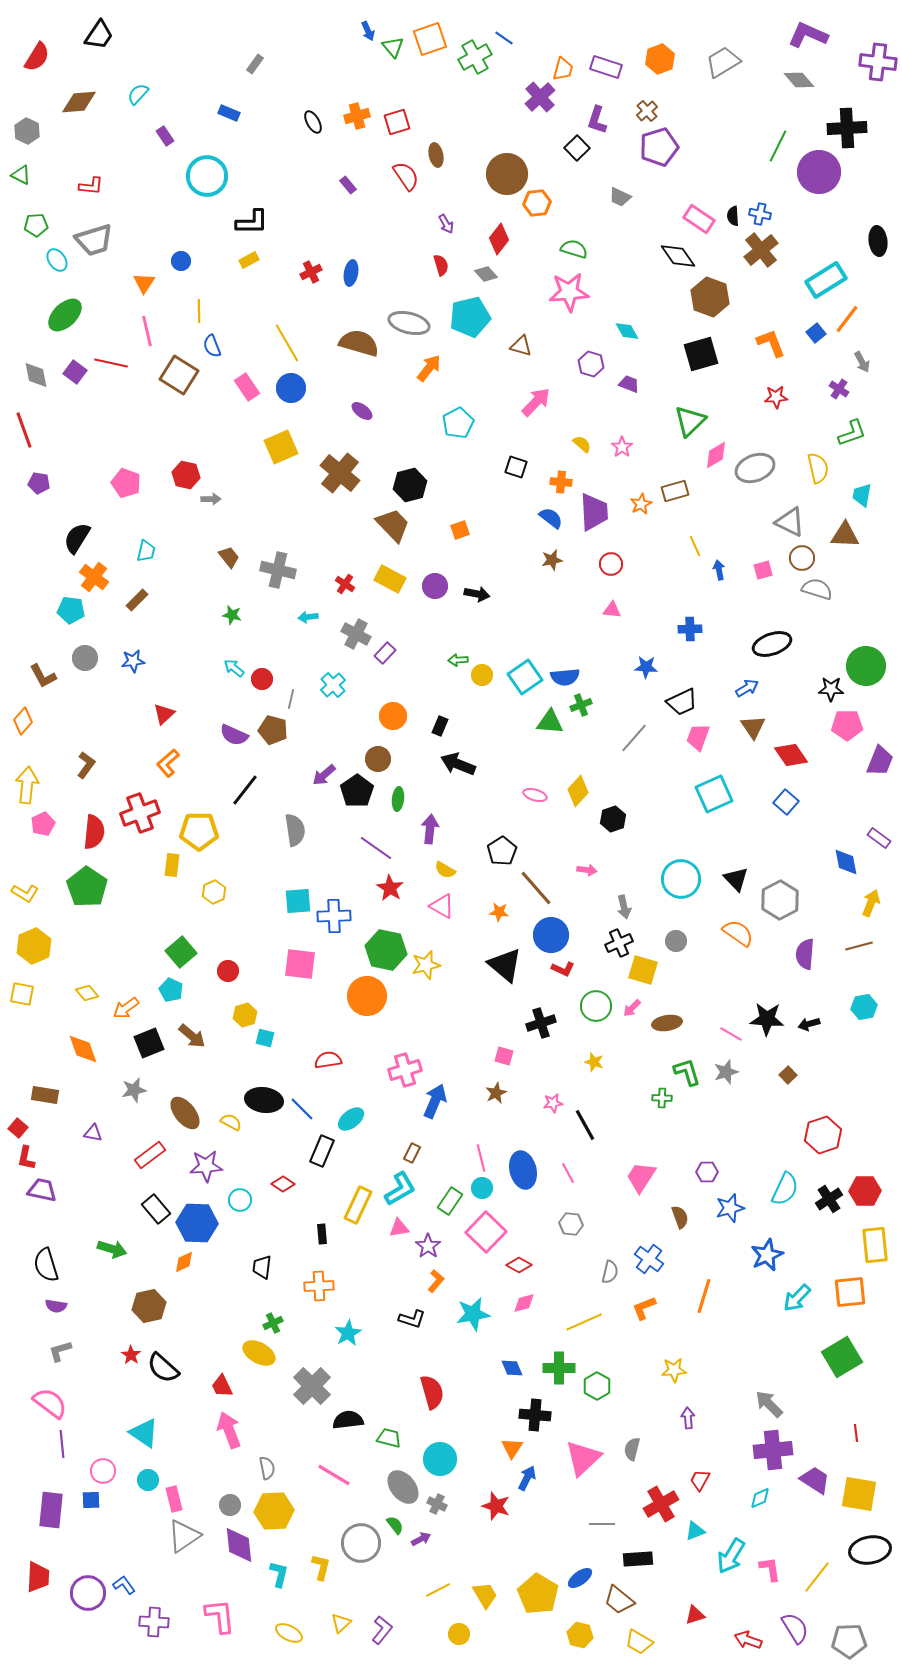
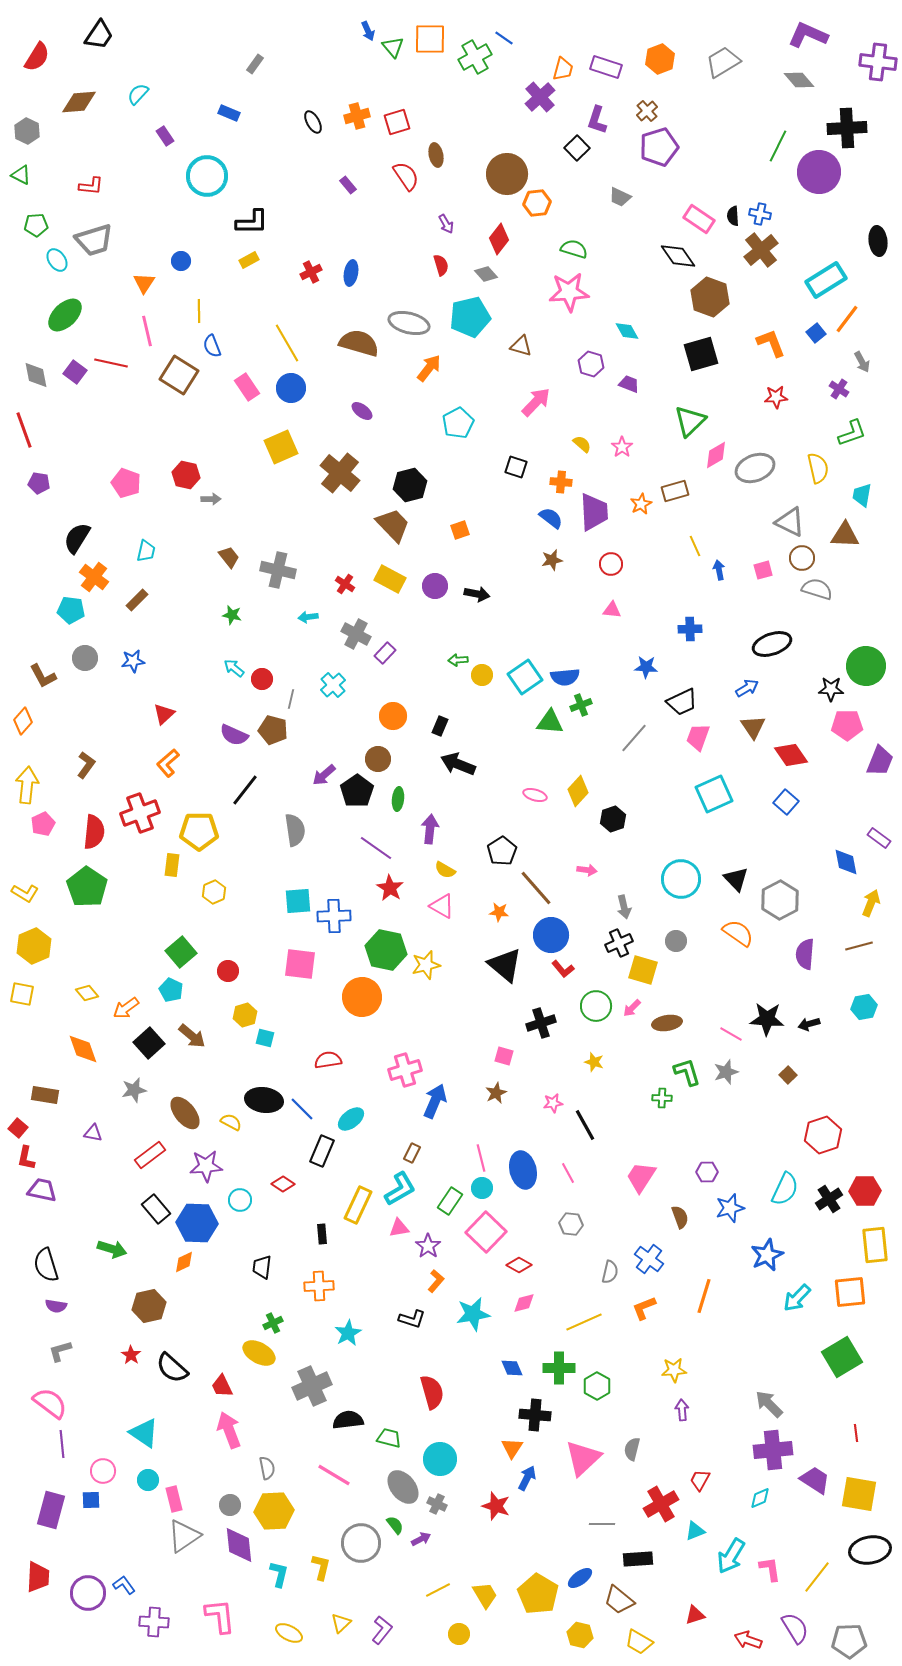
orange square at (430, 39): rotated 20 degrees clockwise
red L-shape at (563, 969): rotated 25 degrees clockwise
orange circle at (367, 996): moved 5 px left, 1 px down
black square at (149, 1043): rotated 20 degrees counterclockwise
black semicircle at (163, 1368): moved 9 px right
gray cross at (312, 1386): rotated 21 degrees clockwise
purple arrow at (688, 1418): moved 6 px left, 8 px up
purple rectangle at (51, 1510): rotated 9 degrees clockwise
